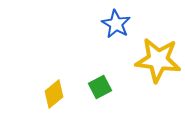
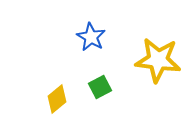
blue star: moved 25 px left, 13 px down
yellow diamond: moved 3 px right, 5 px down
